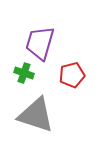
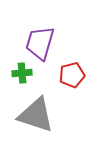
green cross: moved 2 px left; rotated 24 degrees counterclockwise
